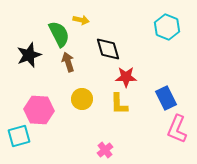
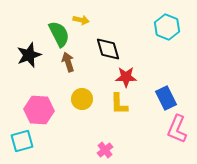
cyan square: moved 3 px right, 5 px down
